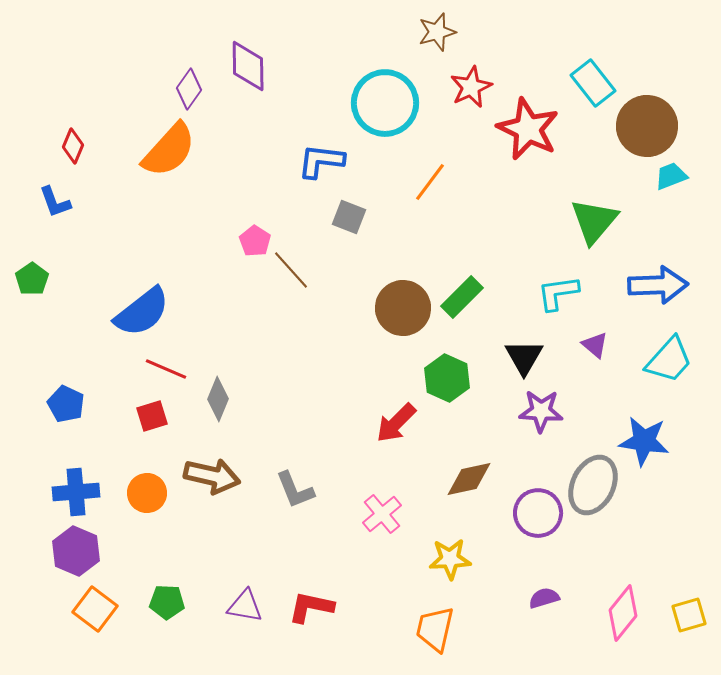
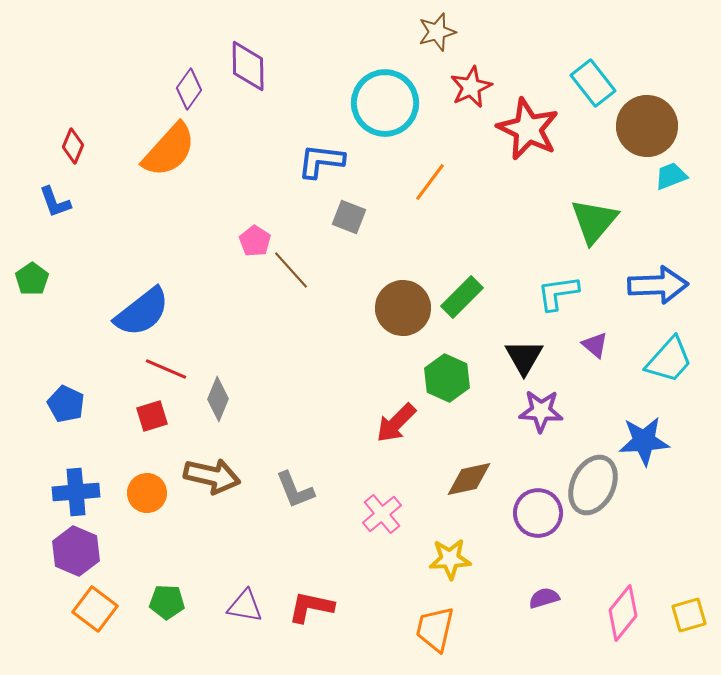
blue star at (644, 441): rotated 12 degrees counterclockwise
